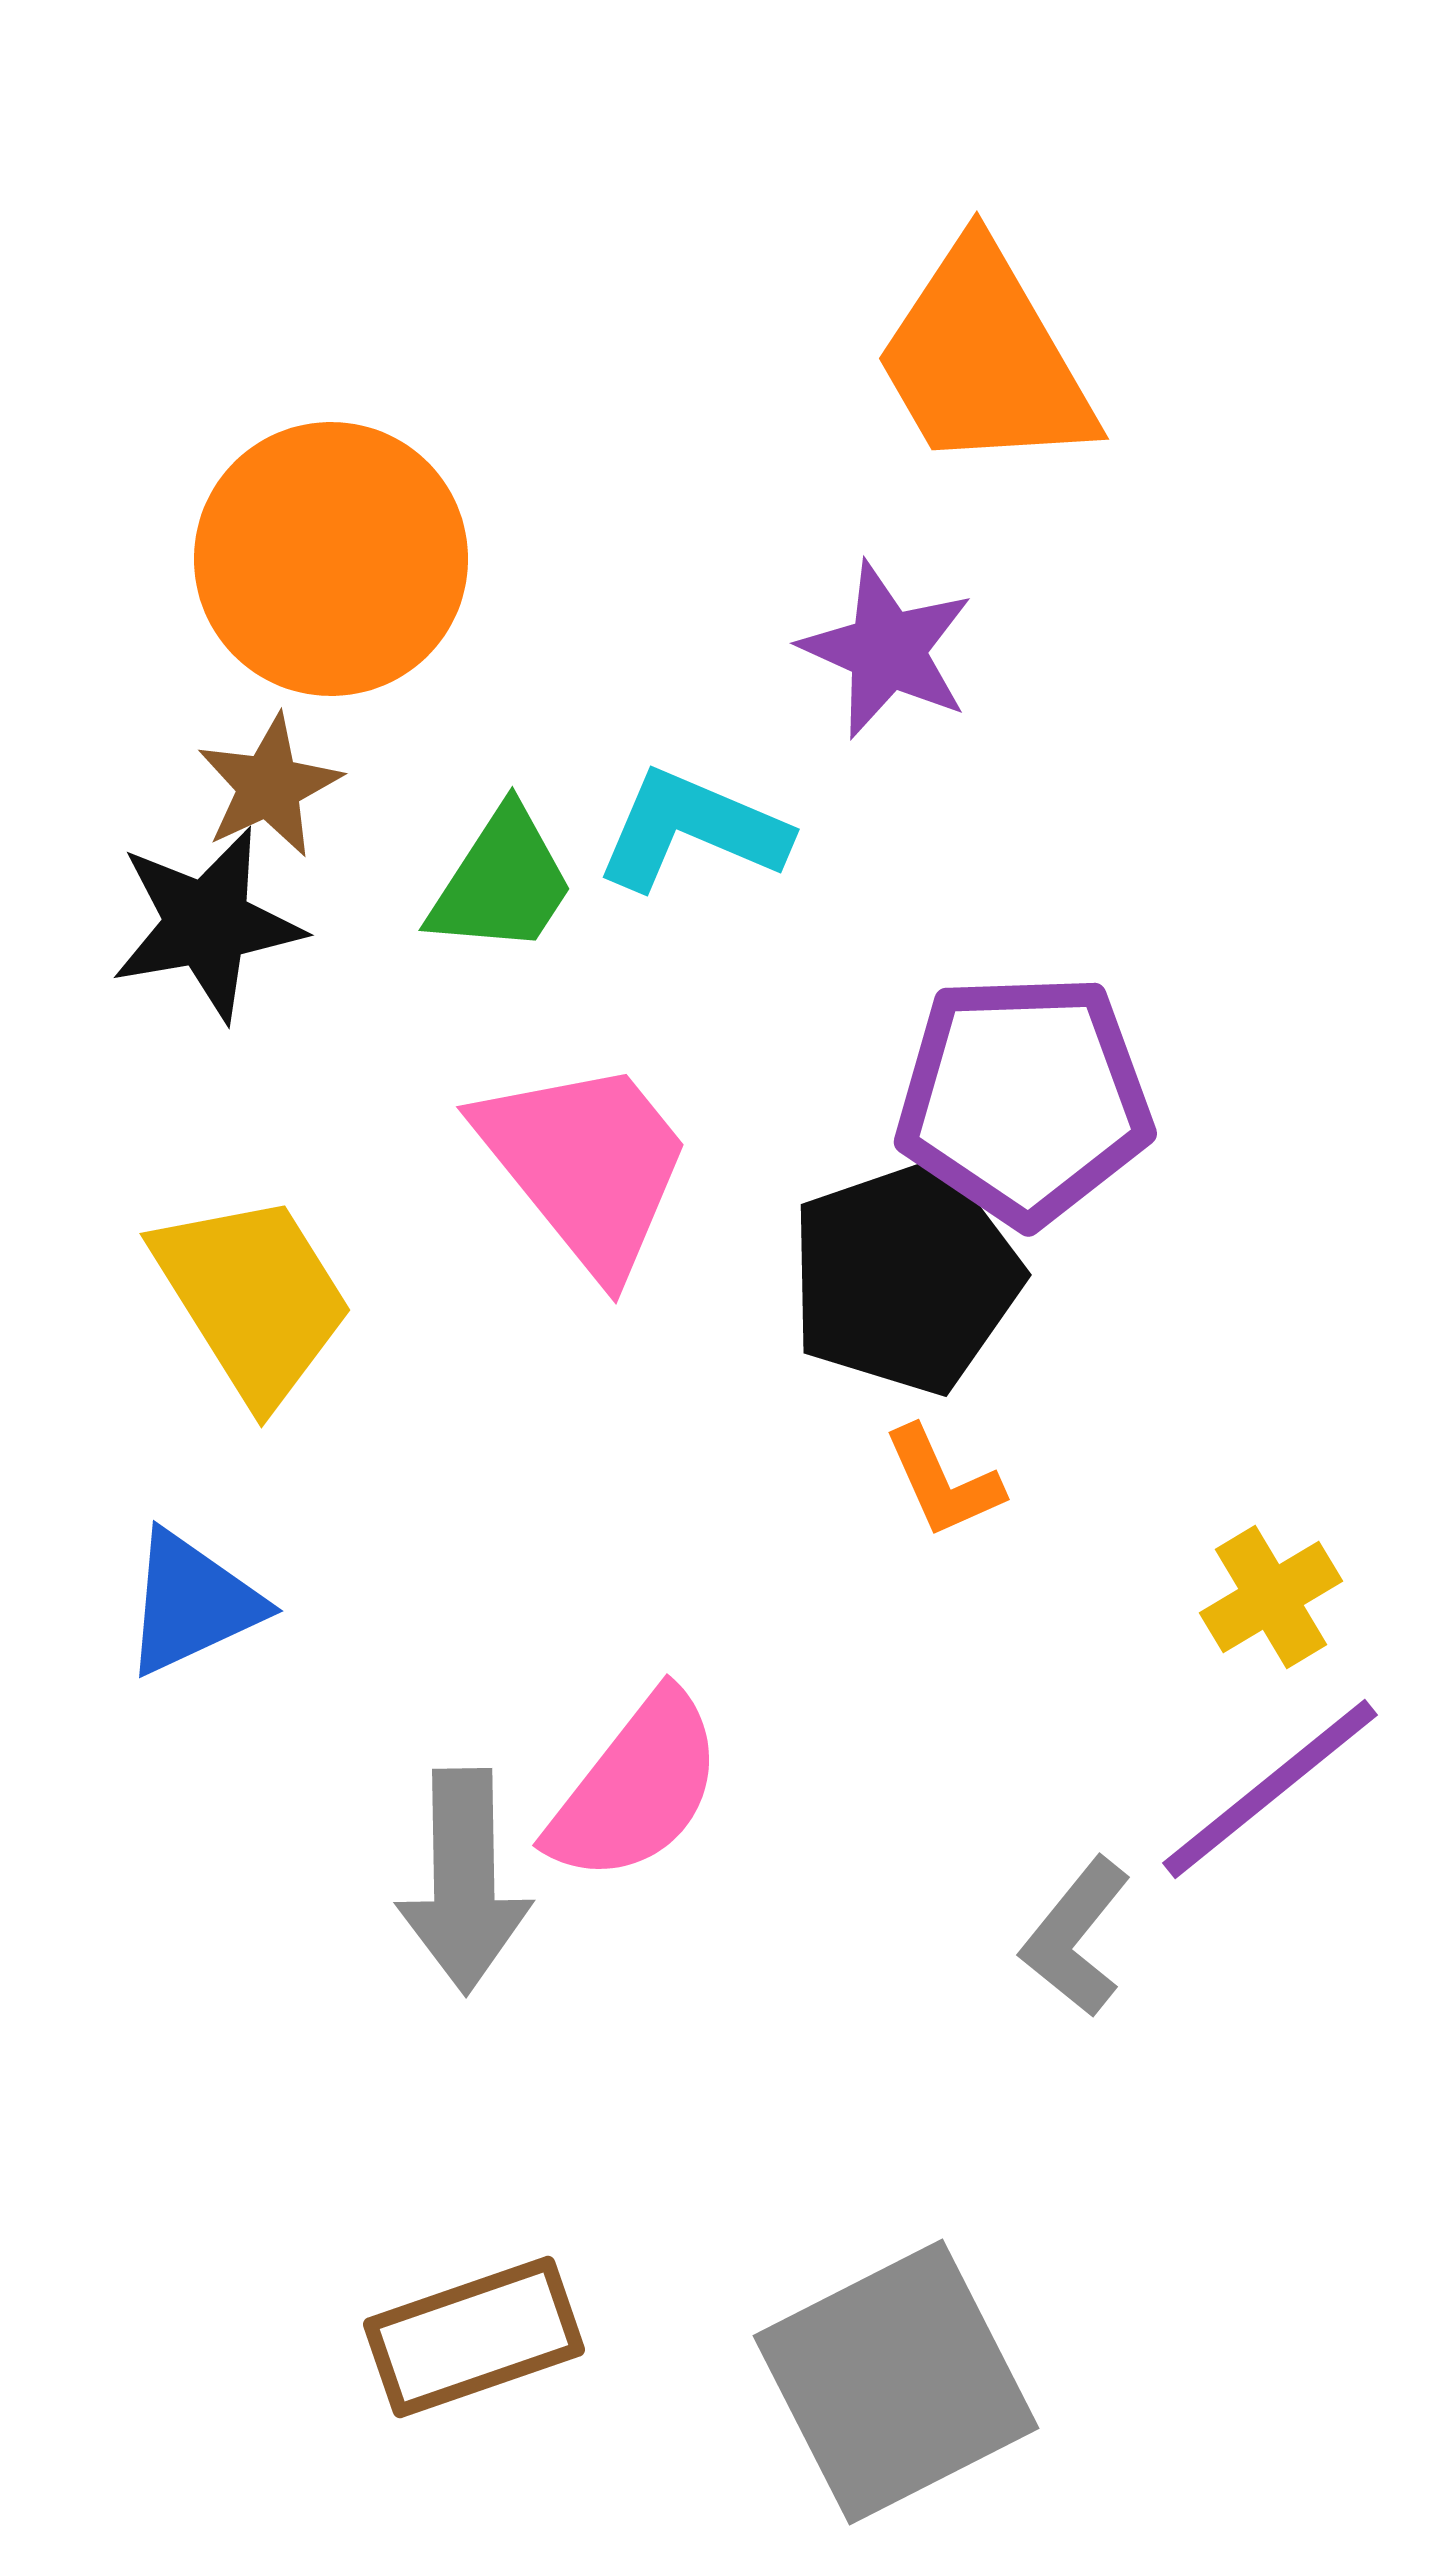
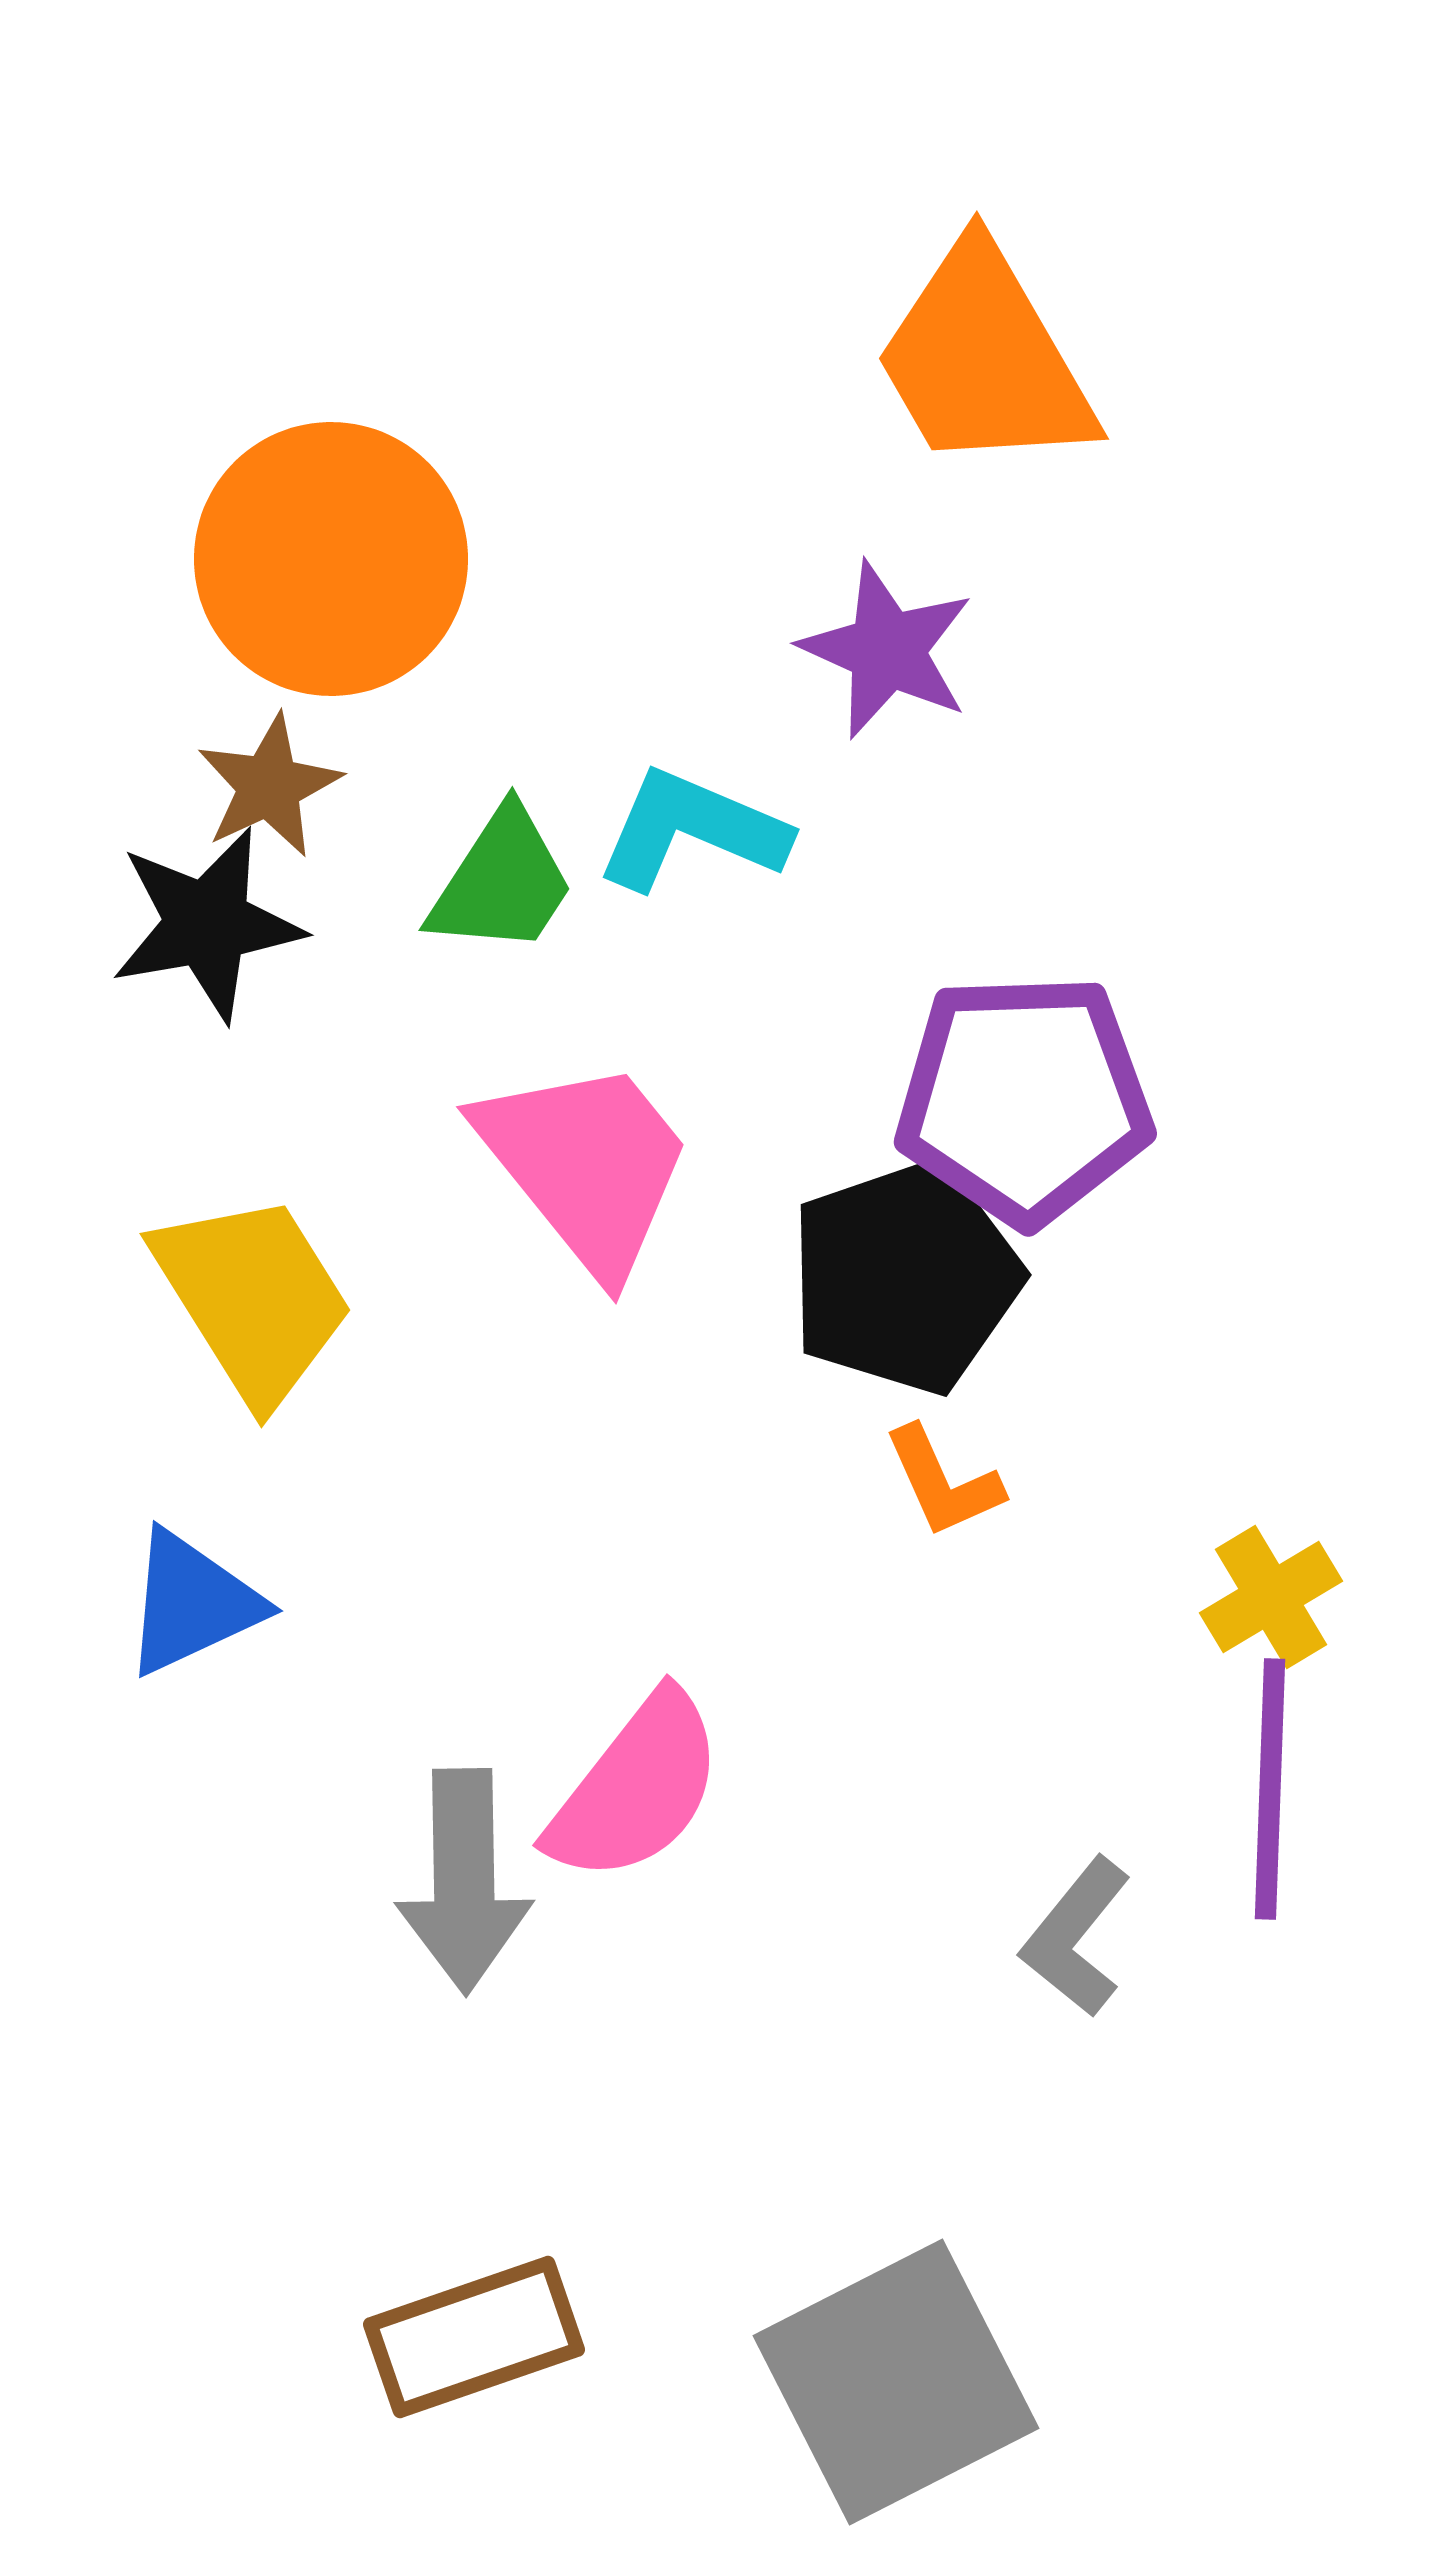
purple line: rotated 49 degrees counterclockwise
